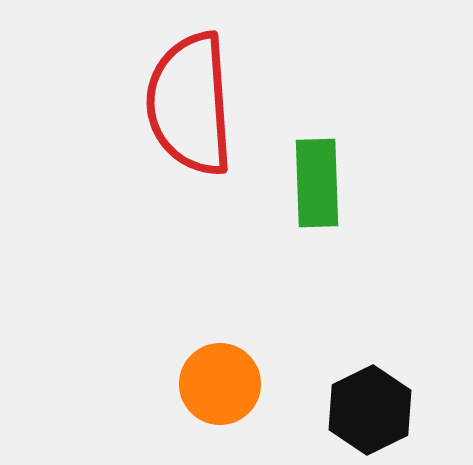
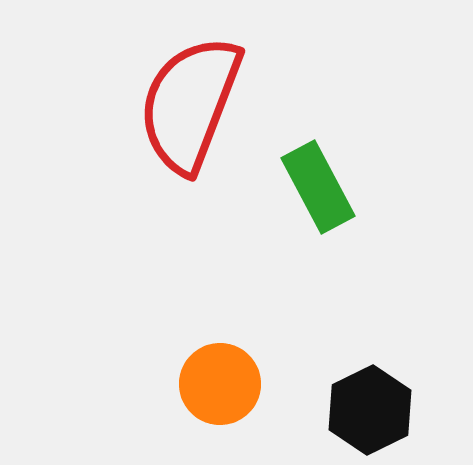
red semicircle: rotated 25 degrees clockwise
green rectangle: moved 1 px right, 4 px down; rotated 26 degrees counterclockwise
